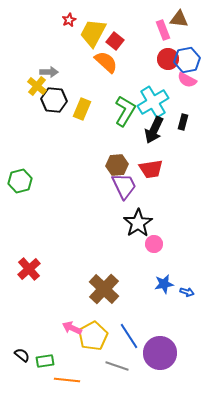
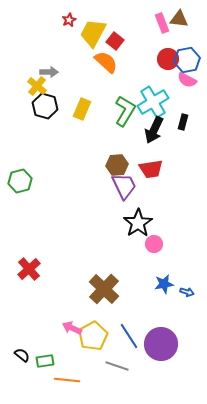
pink rectangle: moved 1 px left, 7 px up
black hexagon: moved 9 px left, 6 px down; rotated 10 degrees clockwise
purple circle: moved 1 px right, 9 px up
